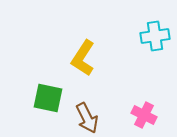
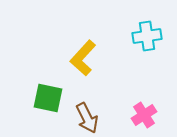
cyan cross: moved 8 px left
yellow L-shape: rotated 9 degrees clockwise
pink cross: rotated 30 degrees clockwise
